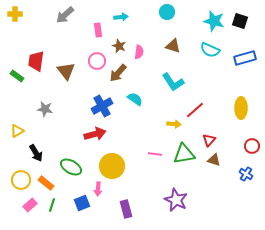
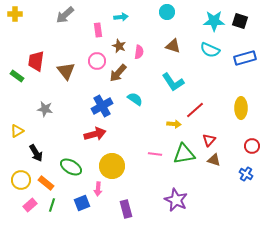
cyan star at (214, 21): rotated 15 degrees counterclockwise
